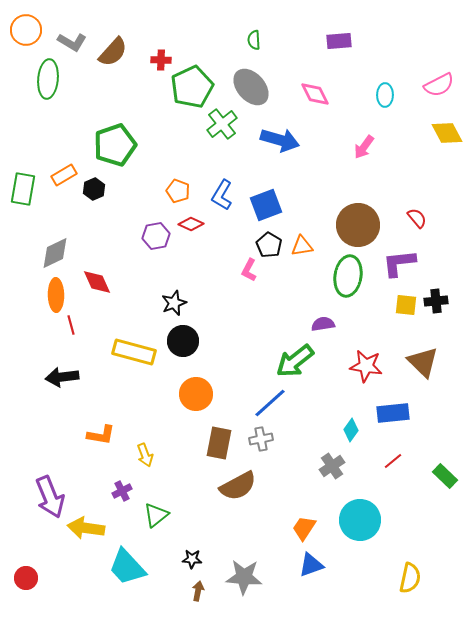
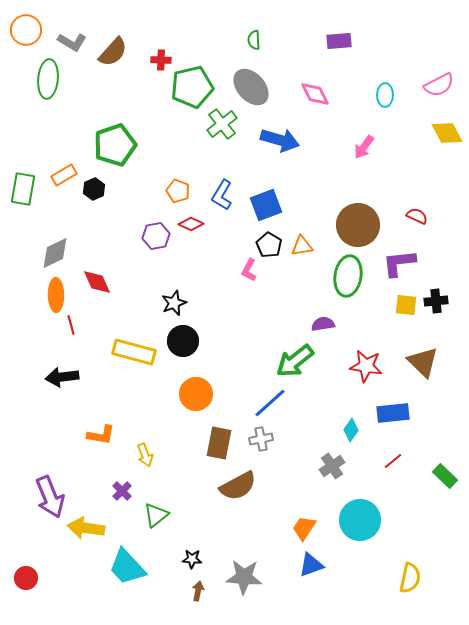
green pentagon at (192, 87): rotated 12 degrees clockwise
red semicircle at (417, 218): moved 2 px up; rotated 25 degrees counterclockwise
purple cross at (122, 491): rotated 18 degrees counterclockwise
